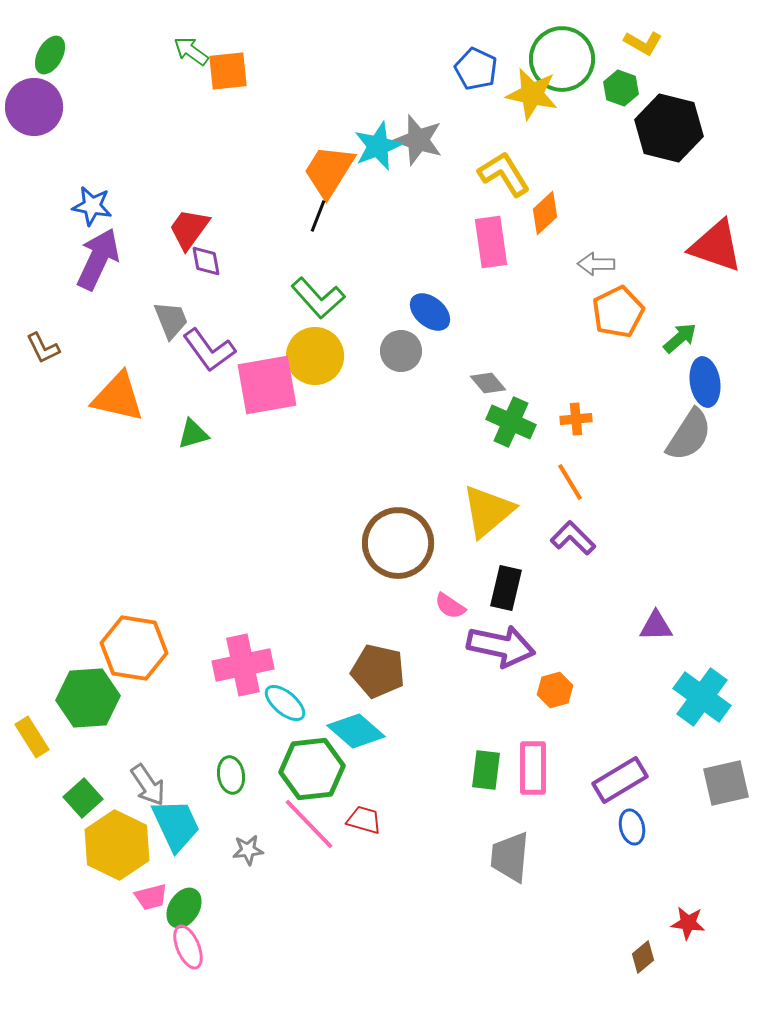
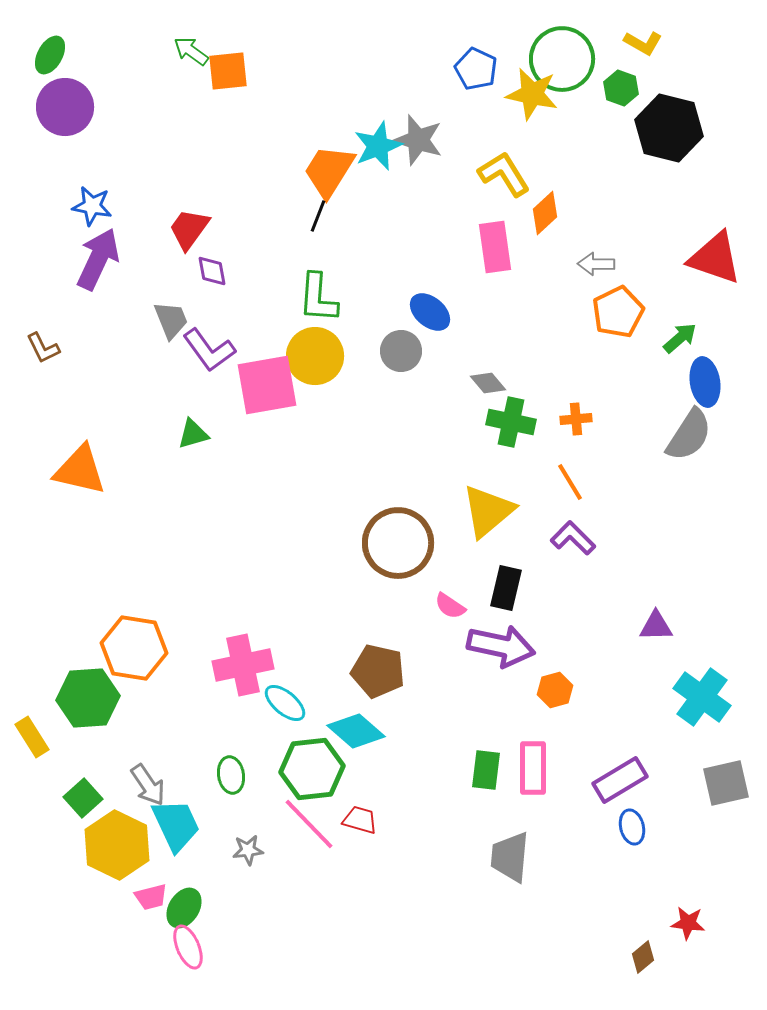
purple circle at (34, 107): moved 31 px right
pink rectangle at (491, 242): moved 4 px right, 5 px down
red triangle at (716, 246): moved 1 px left, 12 px down
purple diamond at (206, 261): moved 6 px right, 10 px down
green L-shape at (318, 298): rotated 46 degrees clockwise
orange triangle at (118, 397): moved 38 px left, 73 px down
green cross at (511, 422): rotated 12 degrees counterclockwise
red trapezoid at (364, 820): moved 4 px left
